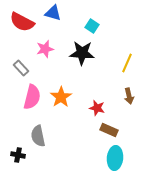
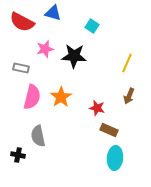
black star: moved 8 px left, 3 px down
gray rectangle: rotated 35 degrees counterclockwise
brown arrow: rotated 35 degrees clockwise
